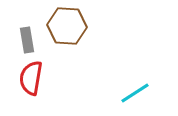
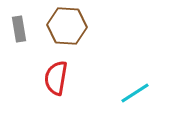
gray rectangle: moved 8 px left, 11 px up
red semicircle: moved 25 px right
